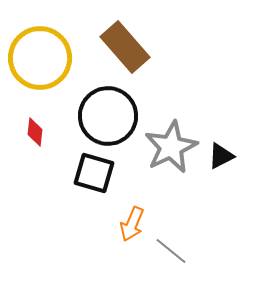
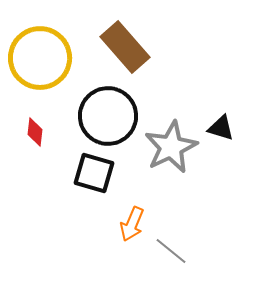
black triangle: moved 28 px up; rotated 44 degrees clockwise
